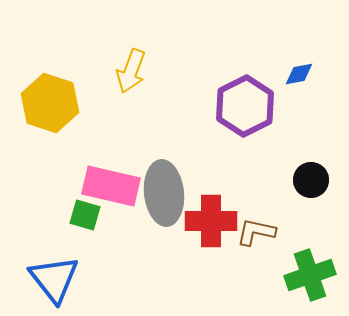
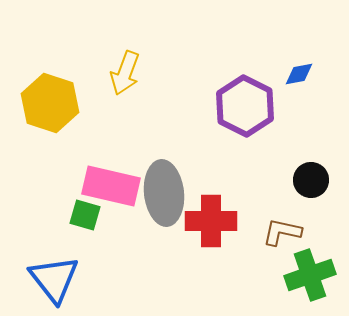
yellow arrow: moved 6 px left, 2 px down
purple hexagon: rotated 6 degrees counterclockwise
brown L-shape: moved 26 px right
